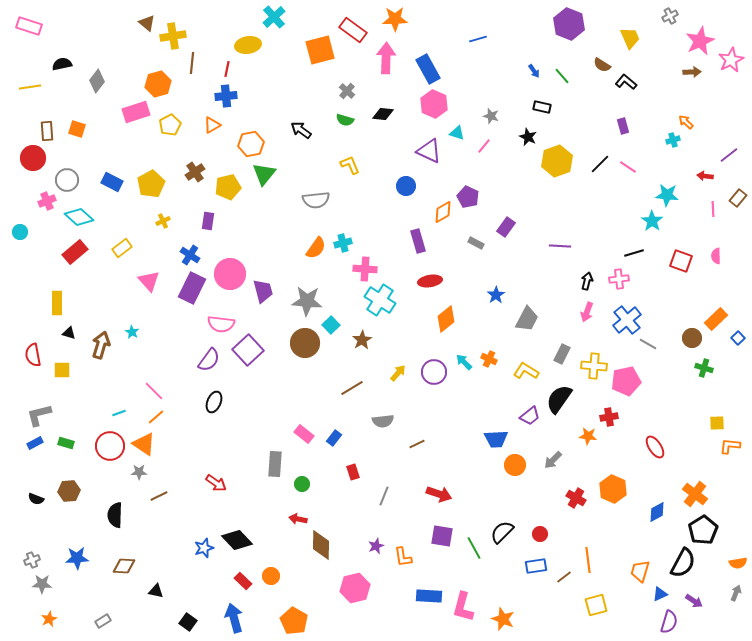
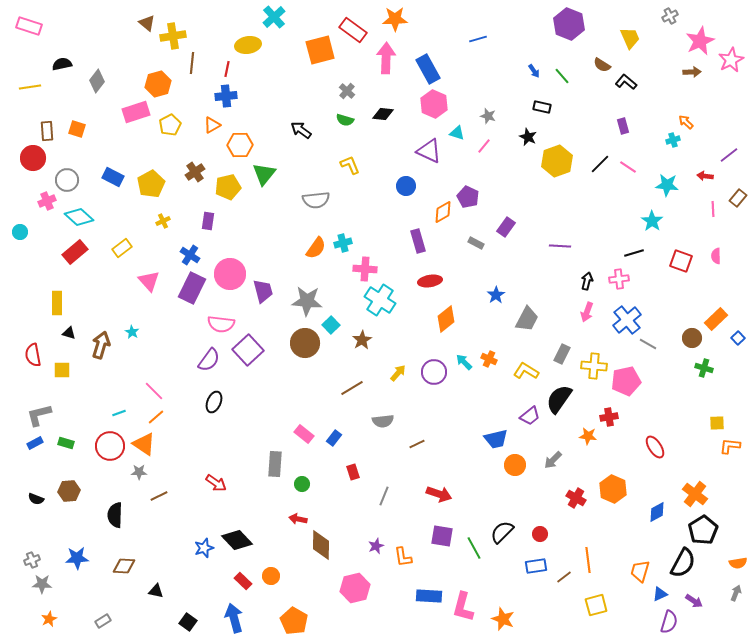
gray star at (491, 116): moved 3 px left
orange hexagon at (251, 144): moved 11 px left, 1 px down; rotated 10 degrees clockwise
blue rectangle at (112, 182): moved 1 px right, 5 px up
cyan star at (667, 195): moved 10 px up
blue trapezoid at (496, 439): rotated 10 degrees counterclockwise
